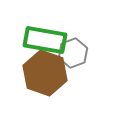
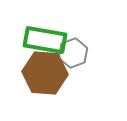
brown hexagon: rotated 15 degrees counterclockwise
